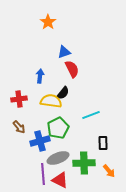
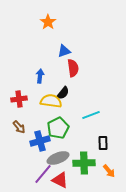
blue triangle: moved 1 px up
red semicircle: moved 1 px right, 1 px up; rotated 18 degrees clockwise
purple line: rotated 45 degrees clockwise
